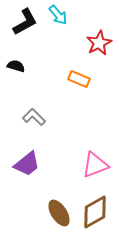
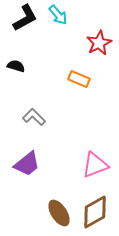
black L-shape: moved 4 px up
